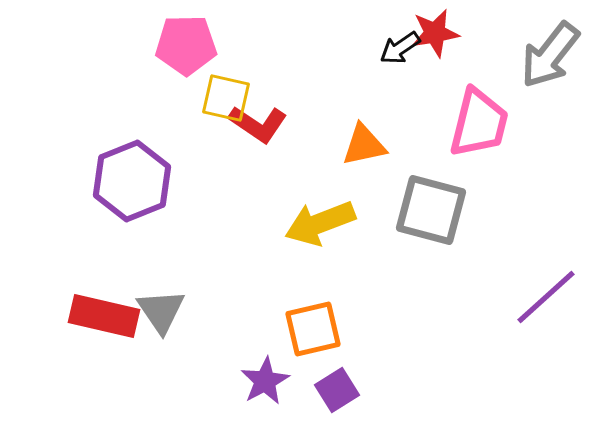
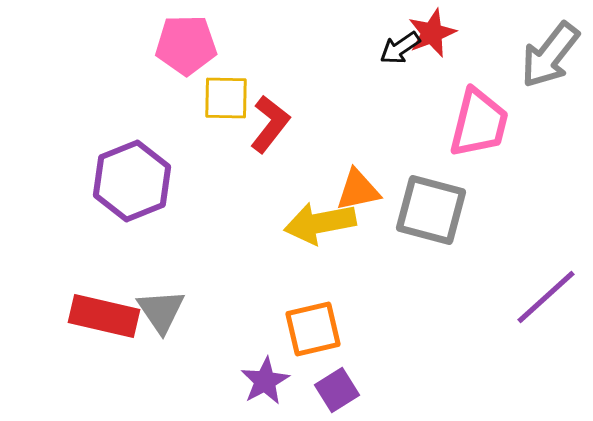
red star: moved 3 px left; rotated 12 degrees counterclockwise
yellow square: rotated 12 degrees counterclockwise
red L-shape: moved 12 px right; rotated 86 degrees counterclockwise
orange triangle: moved 6 px left, 45 px down
yellow arrow: rotated 10 degrees clockwise
